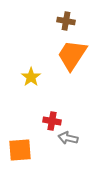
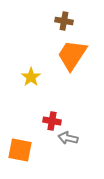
brown cross: moved 2 px left
orange square: rotated 15 degrees clockwise
